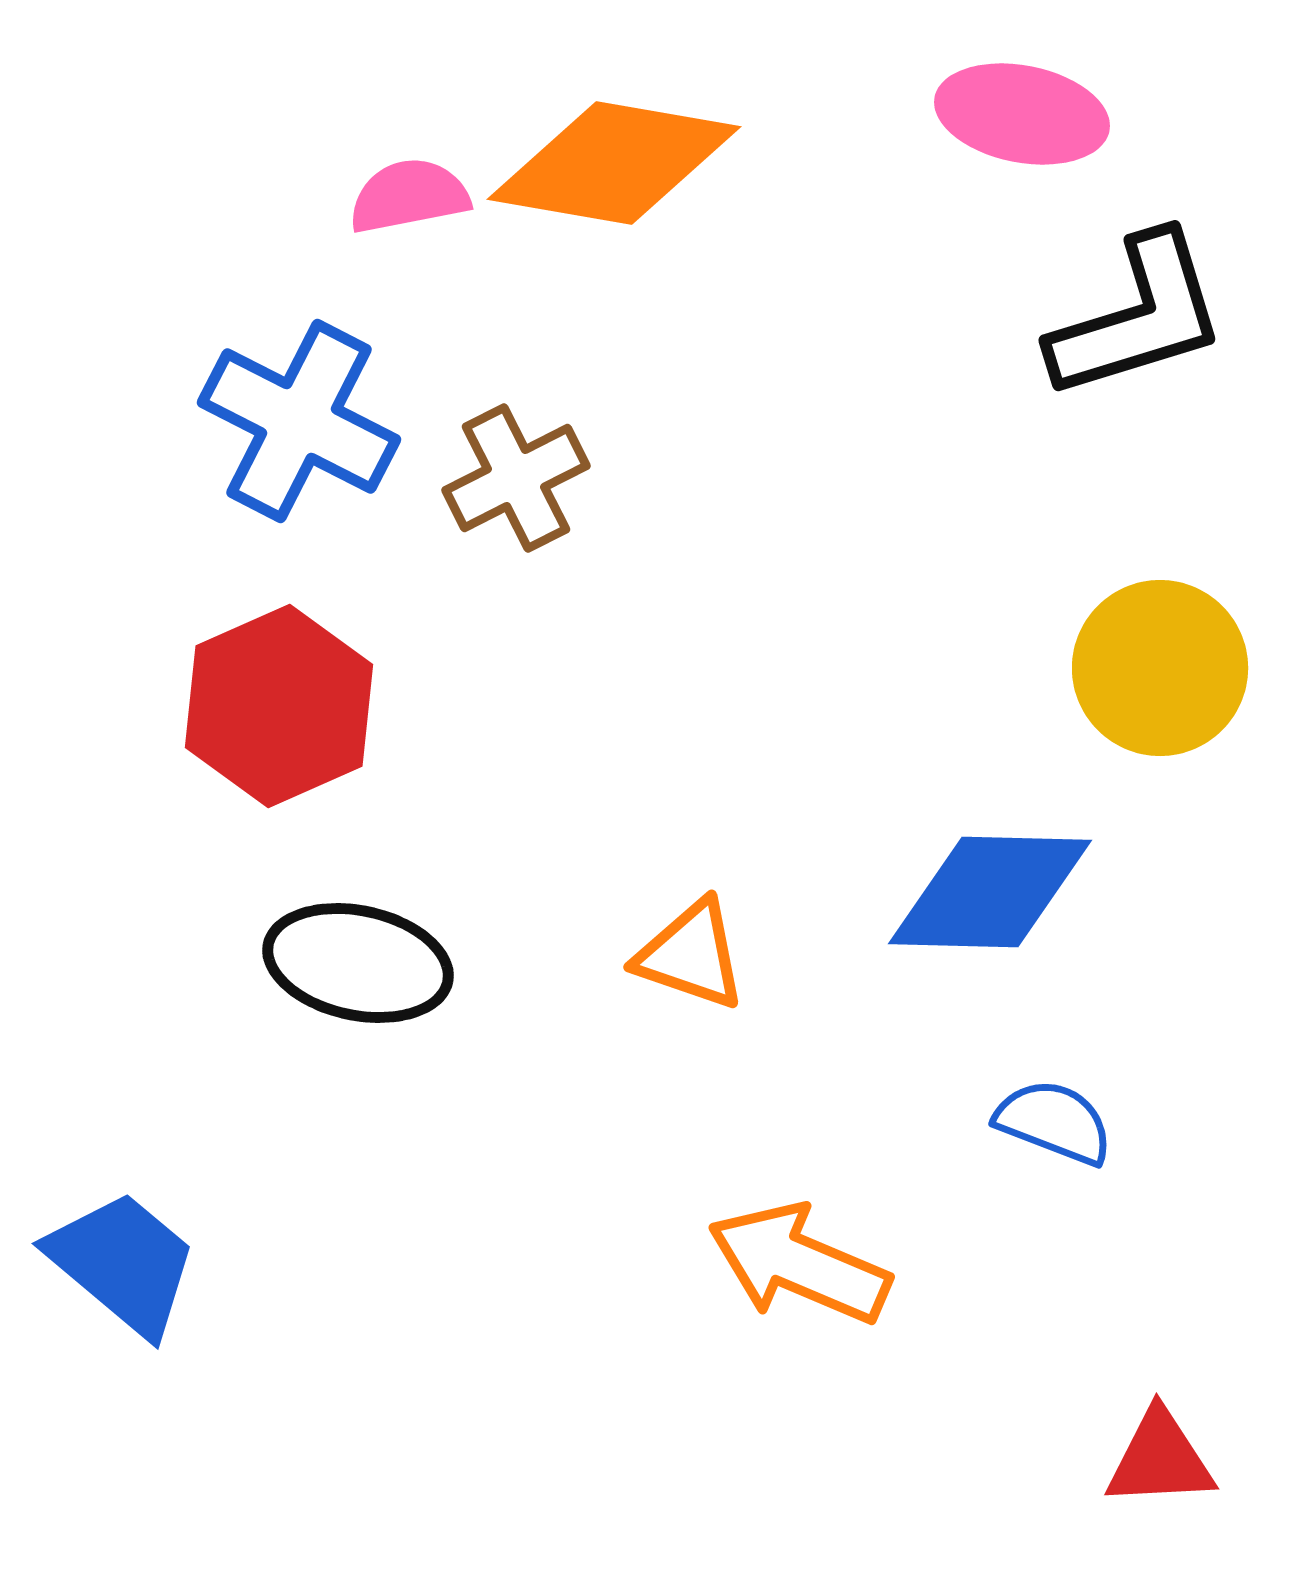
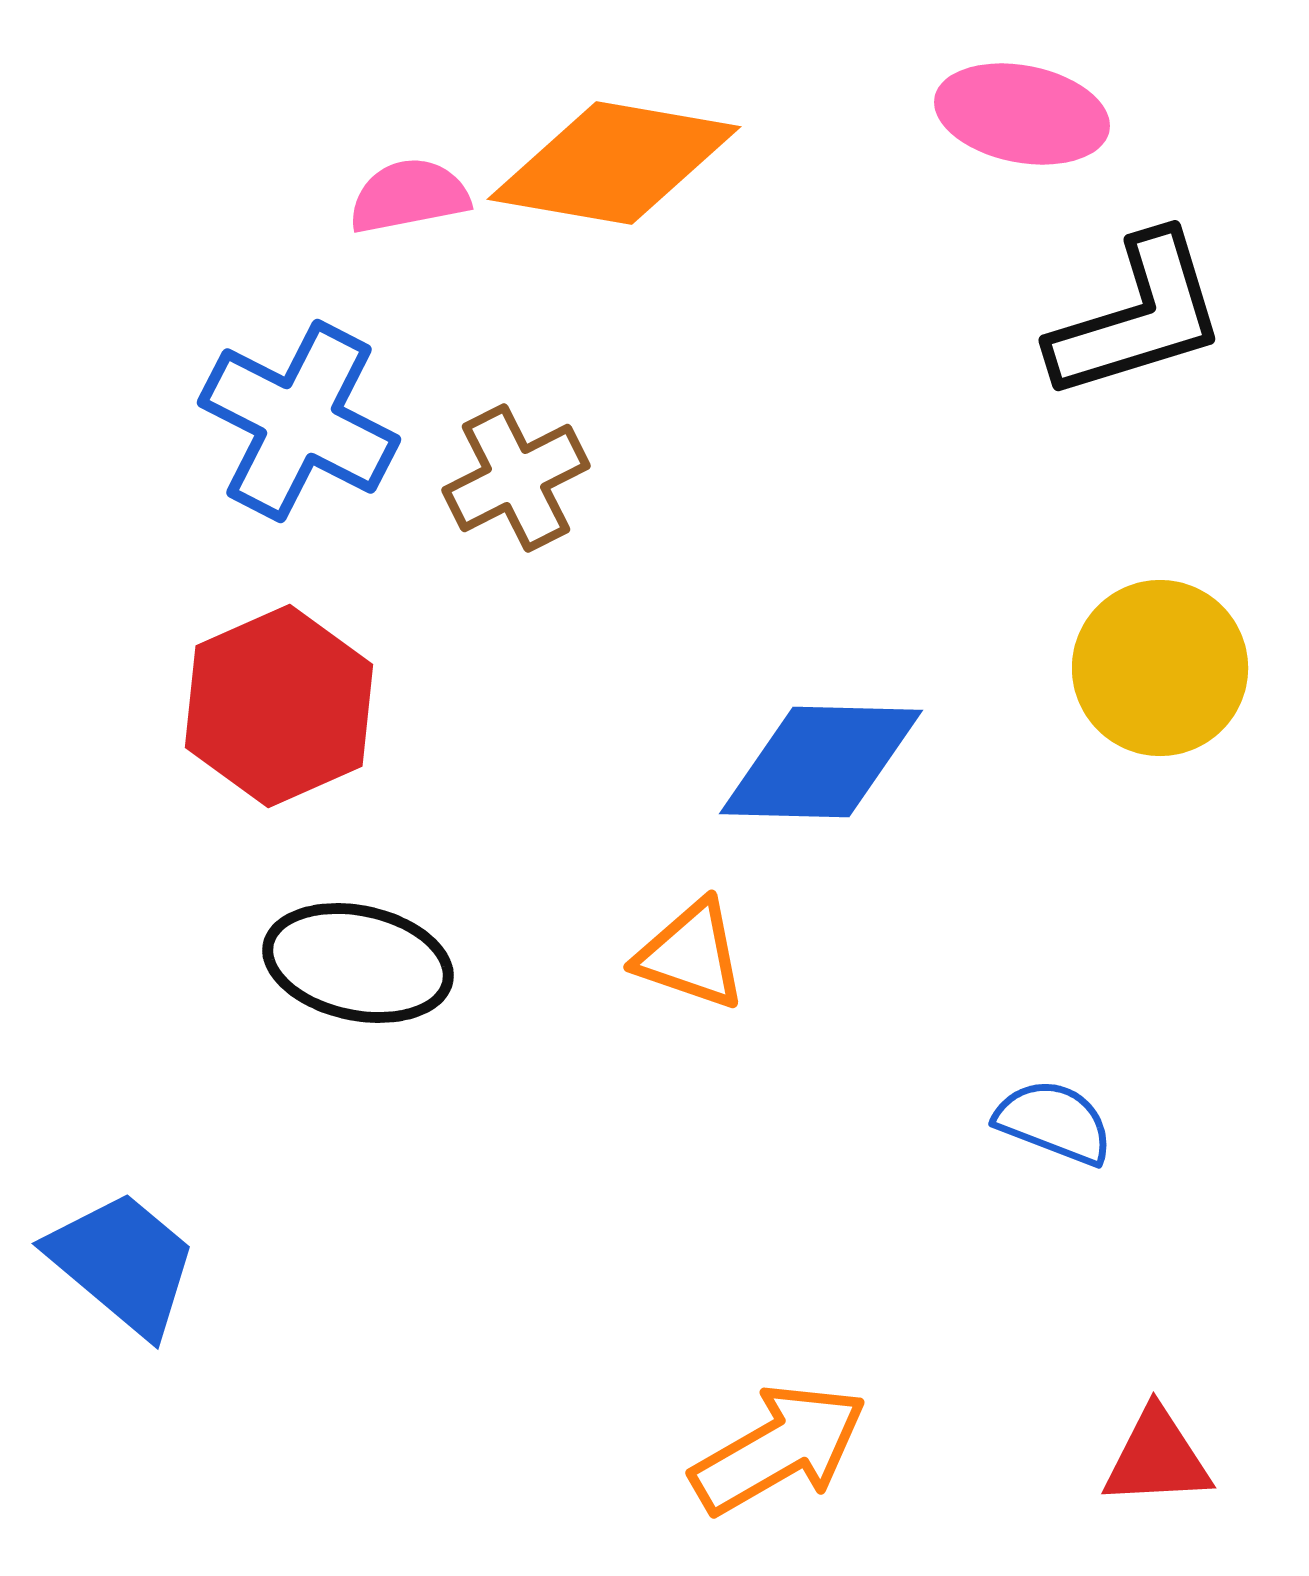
blue diamond: moved 169 px left, 130 px up
orange arrow: moved 20 px left, 185 px down; rotated 127 degrees clockwise
red triangle: moved 3 px left, 1 px up
